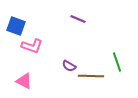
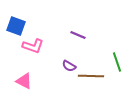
purple line: moved 16 px down
pink L-shape: moved 1 px right
